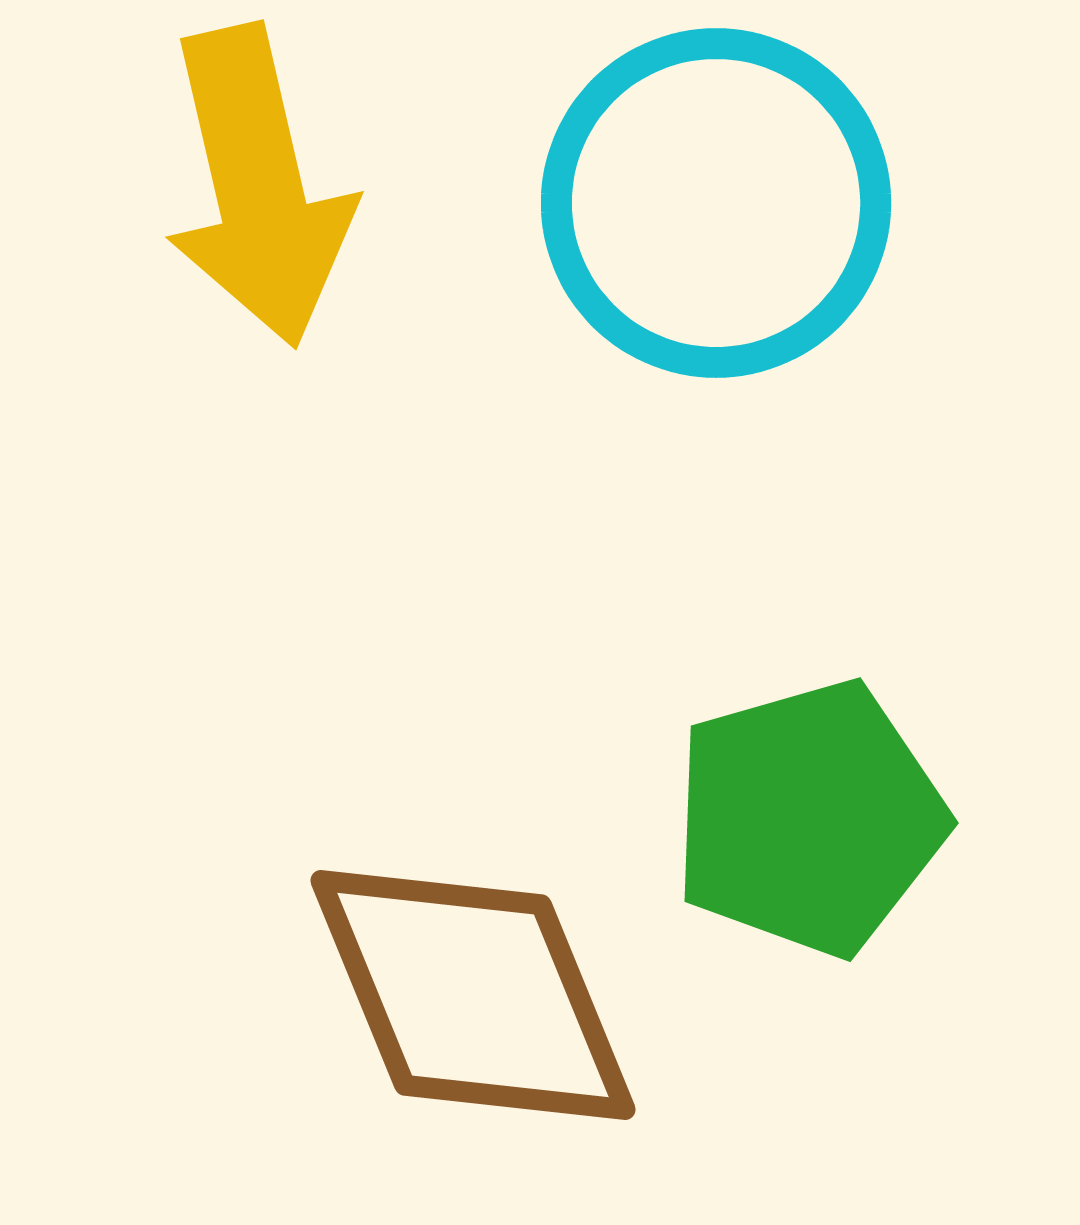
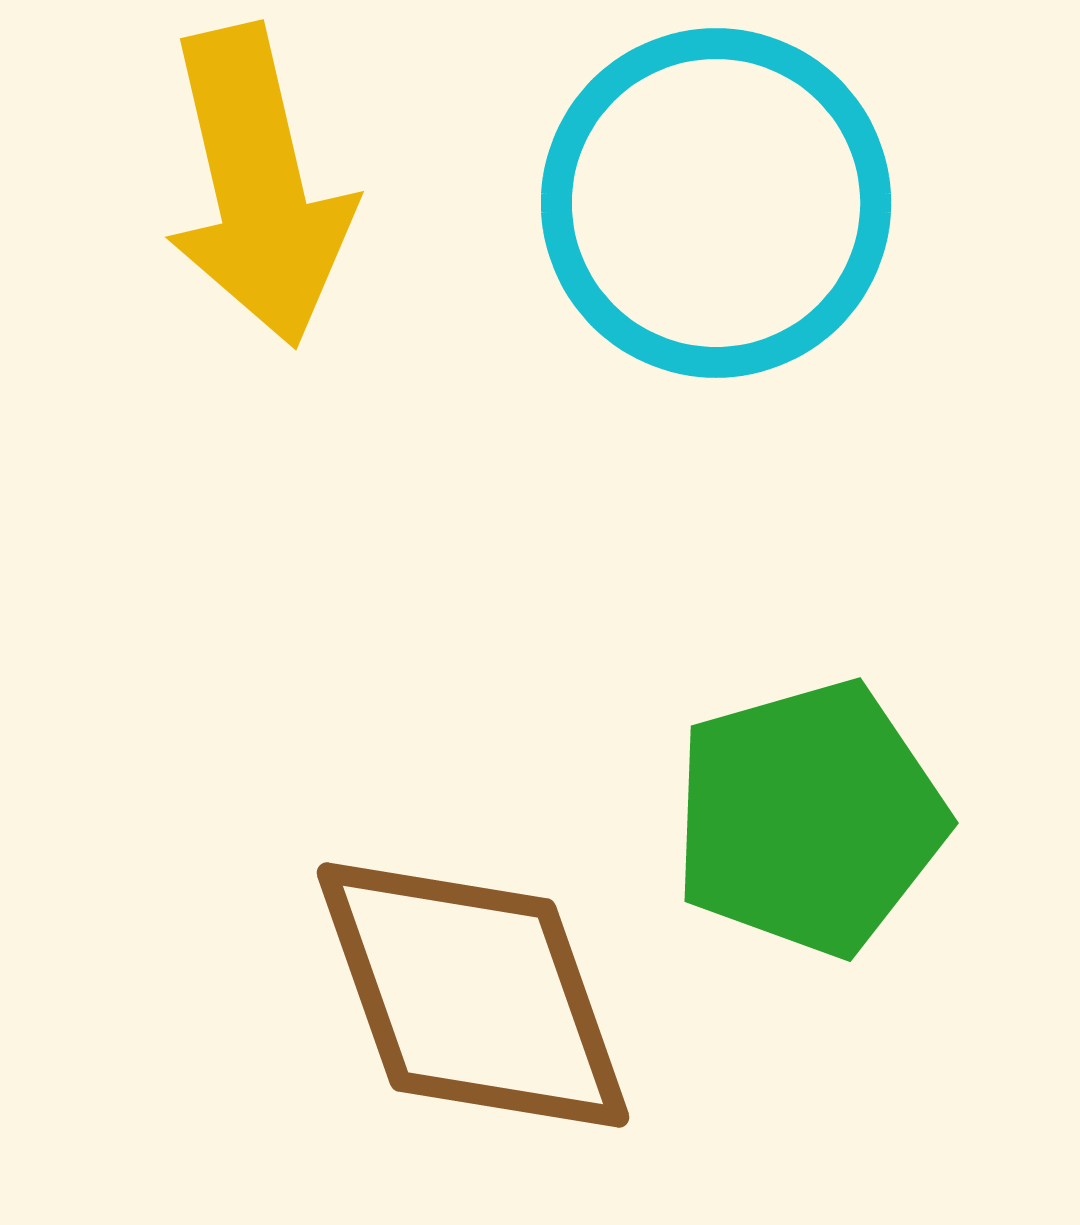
brown diamond: rotated 3 degrees clockwise
